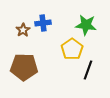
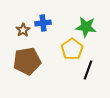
green star: moved 2 px down
brown pentagon: moved 3 px right, 6 px up; rotated 12 degrees counterclockwise
